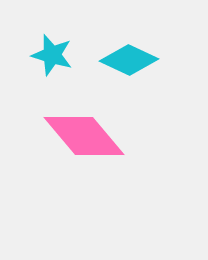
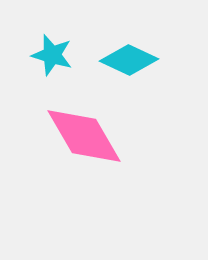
pink diamond: rotated 10 degrees clockwise
